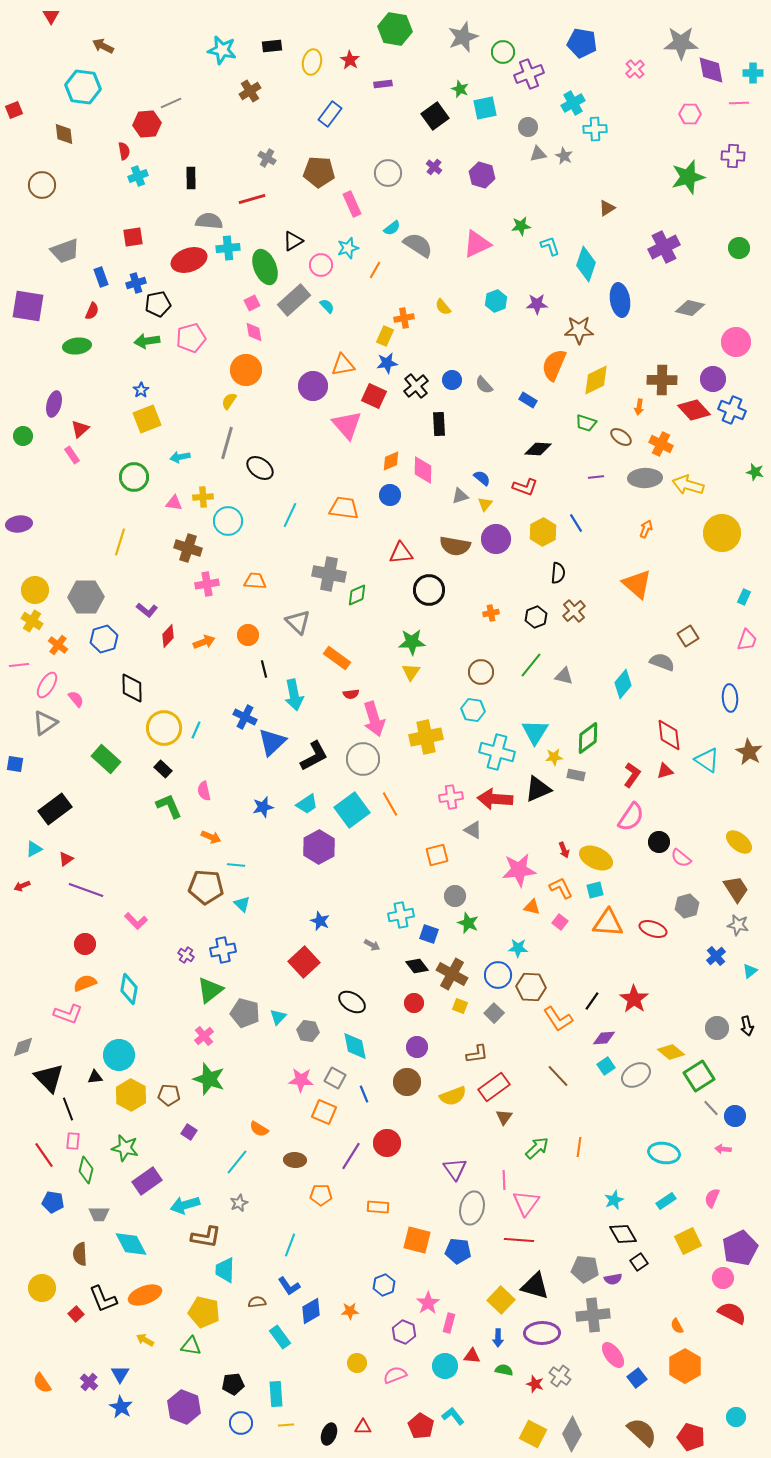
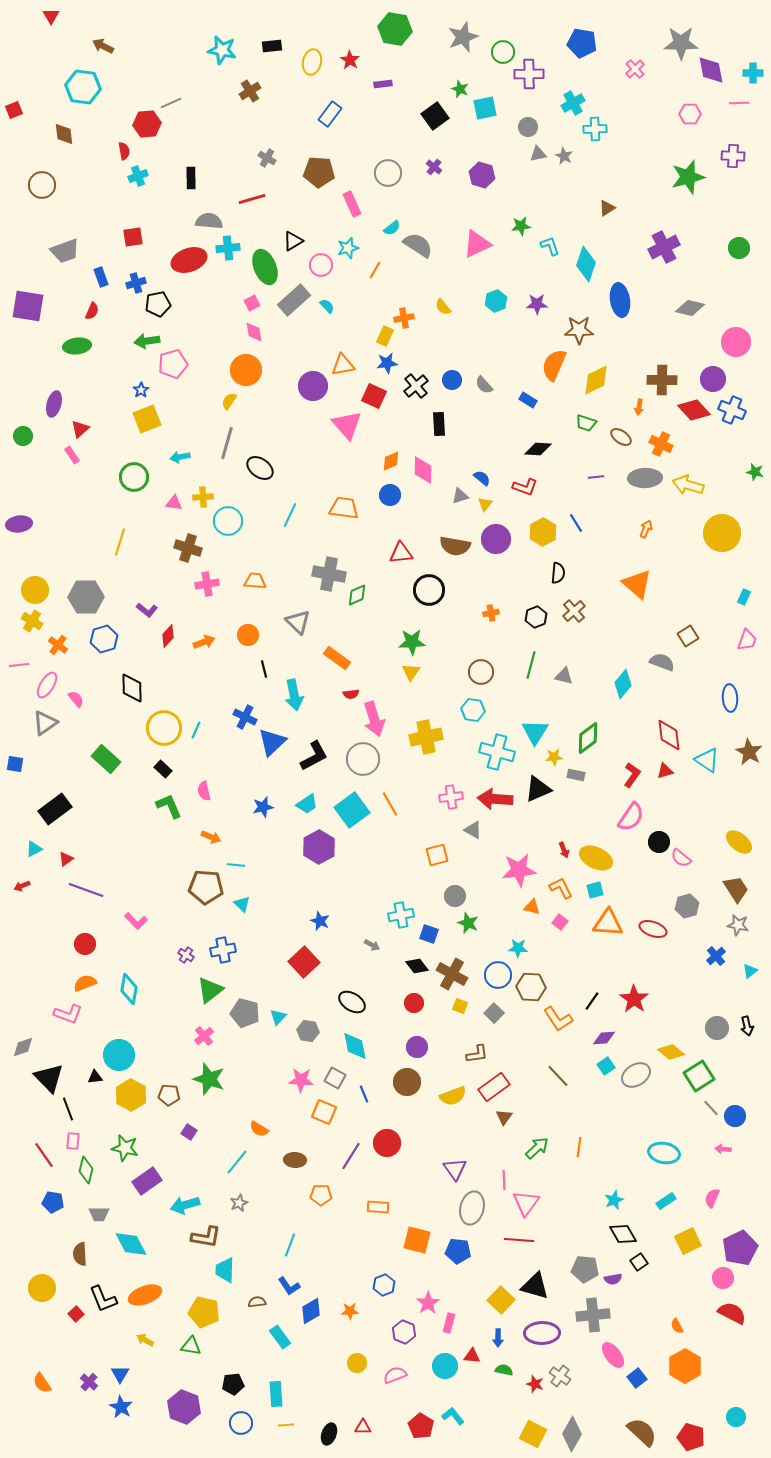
purple cross at (529, 74): rotated 20 degrees clockwise
pink pentagon at (191, 338): moved 18 px left, 26 px down
green line at (531, 665): rotated 24 degrees counterclockwise
